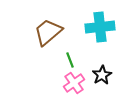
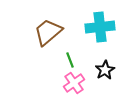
black star: moved 3 px right, 5 px up
